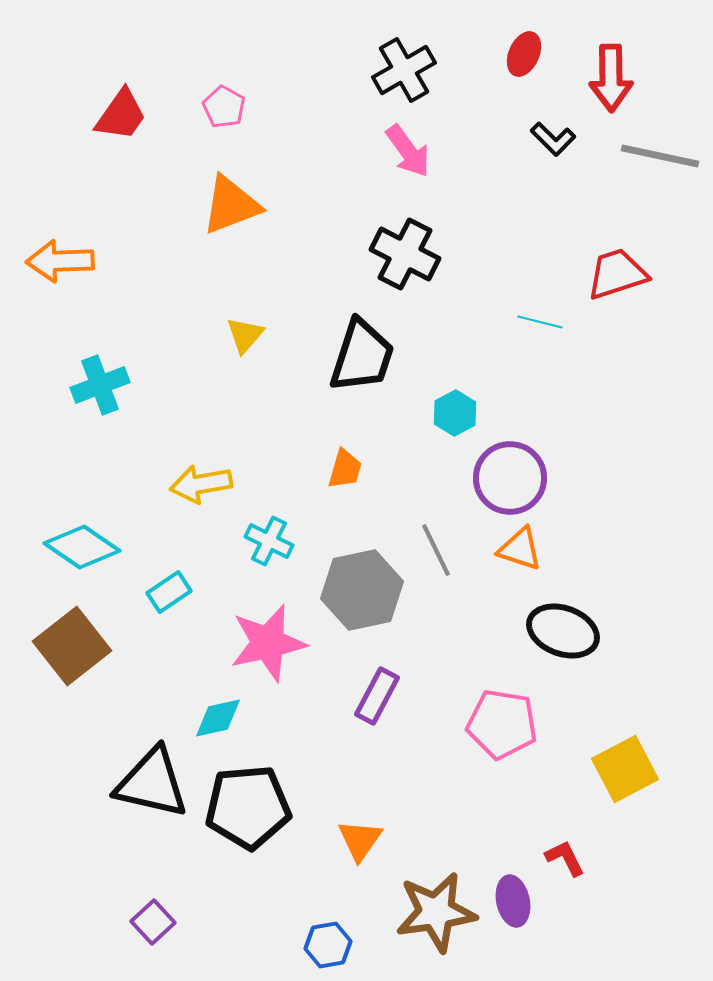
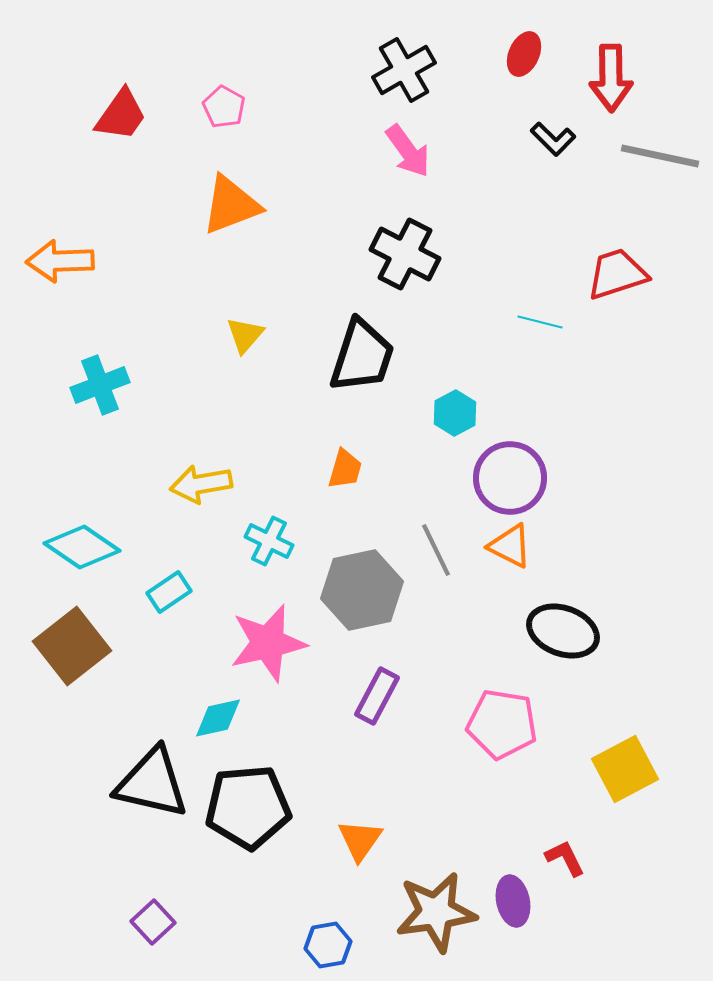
orange triangle at (520, 549): moved 10 px left, 3 px up; rotated 9 degrees clockwise
